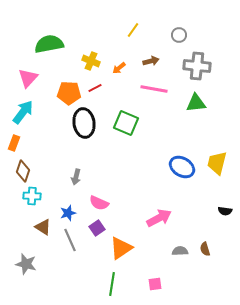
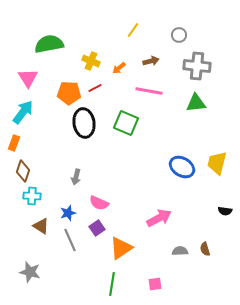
pink triangle: rotated 15 degrees counterclockwise
pink line: moved 5 px left, 2 px down
brown triangle: moved 2 px left, 1 px up
gray star: moved 4 px right, 8 px down
